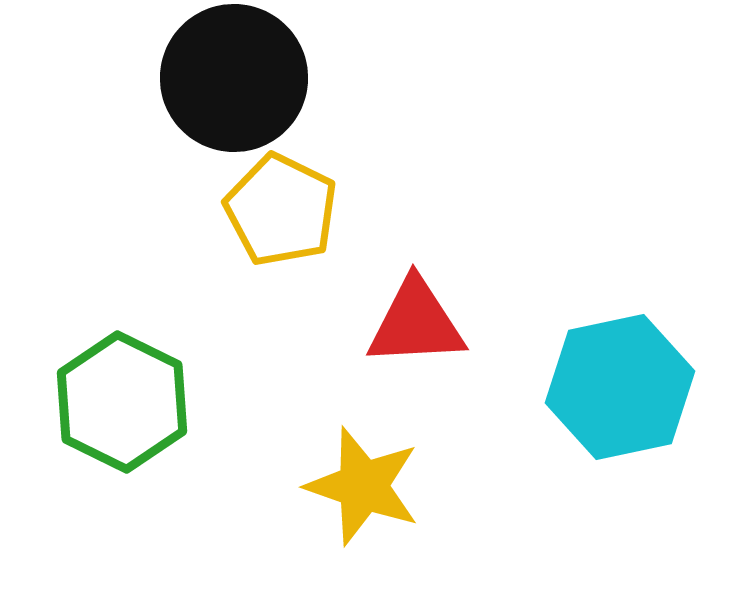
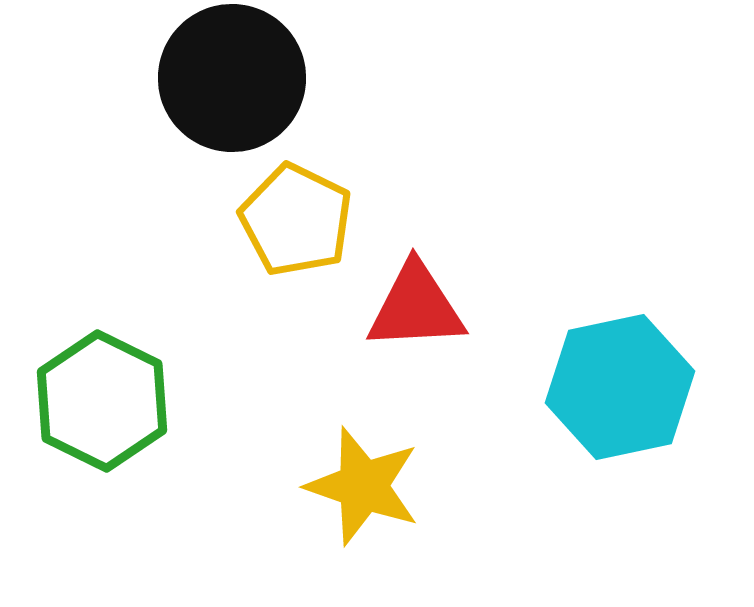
black circle: moved 2 px left
yellow pentagon: moved 15 px right, 10 px down
red triangle: moved 16 px up
green hexagon: moved 20 px left, 1 px up
